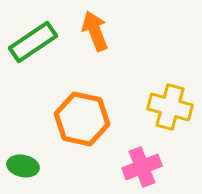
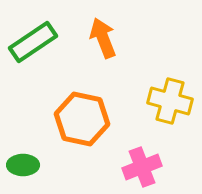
orange arrow: moved 8 px right, 7 px down
yellow cross: moved 6 px up
green ellipse: moved 1 px up; rotated 12 degrees counterclockwise
